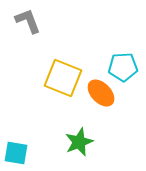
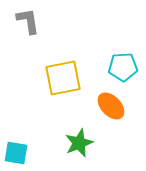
gray L-shape: rotated 12 degrees clockwise
yellow square: rotated 33 degrees counterclockwise
orange ellipse: moved 10 px right, 13 px down
green star: moved 1 px down
